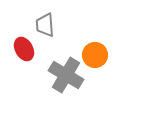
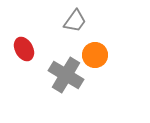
gray trapezoid: moved 30 px right, 4 px up; rotated 140 degrees counterclockwise
